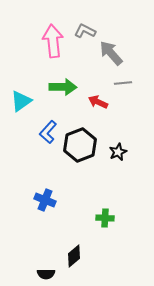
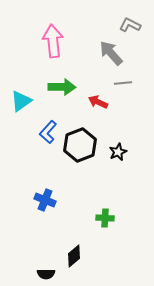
gray L-shape: moved 45 px right, 6 px up
green arrow: moved 1 px left
